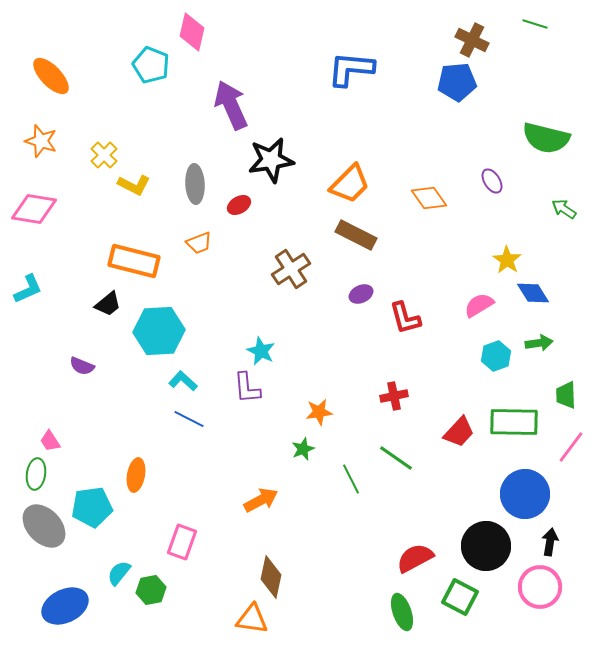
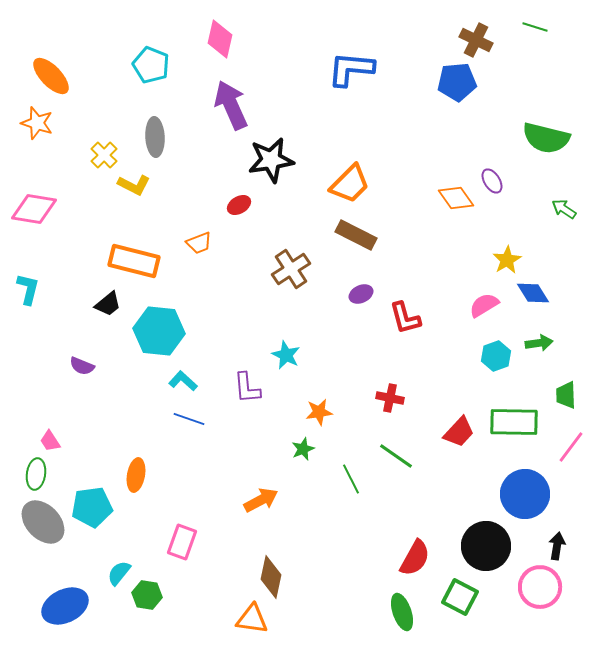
green line at (535, 24): moved 3 px down
pink diamond at (192, 32): moved 28 px right, 7 px down
brown cross at (472, 40): moved 4 px right
orange star at (41, 141): moved 4 px left, 18 px up
gray ellipse at (195, 184): moved 40 px left, 47 px up
orange diamond at (429, 198): moved 27 px right
yellow star at (507, 260): rotated 8 degrees clockwise
cyan L-shape at (28, 289): rotated 52 degrees counterclockwise
pink semicircle at (479, 305): moved 5 px right
cyan hexagon at (159, 331): rotated 9 degrees clockwise
cyan star at (261, 351): moved 25 px right, 4 px down
red cross at (394, 396): moved 4 px left, 2 px down; rotated 24 degrees clockwise
blue line at (189, 419): rotated 8 degrees counterclockwise
green line at (396, 458): moved 2 px up
gray ellipse at (44, 526): moved 1 px left, 4 px up
black arrow at (550, 542): moved 7 px right, 4 px down
red semicircle at (415, 558): rotated 147 degrees clockwise
green hexagon at (151, 590): moved 4 px left, 5 px down; rotated 20 degrees clockwise
